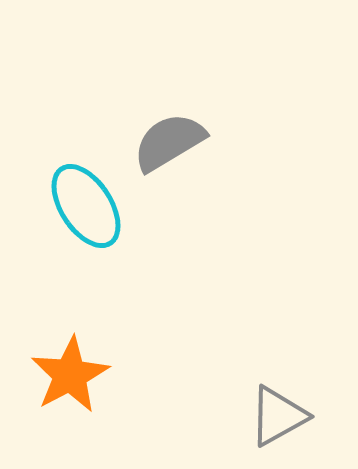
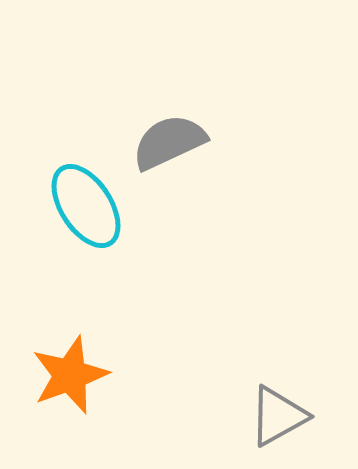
gray semicircle: rotated 6 degrees clockwise
orange star: rotated 8 degrees clockwise
